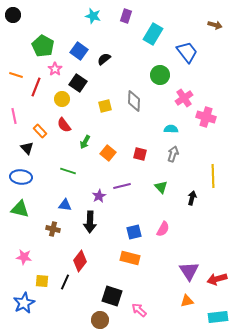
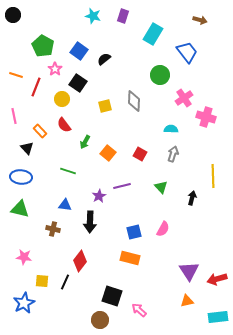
purple rectangle at (126, 16): moved 3 px left
brown arrow at (215, 25): moved 15 px left, 5 px up
red square at (140, 154): rotated 16 degrees clockwise
